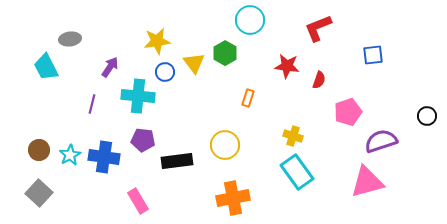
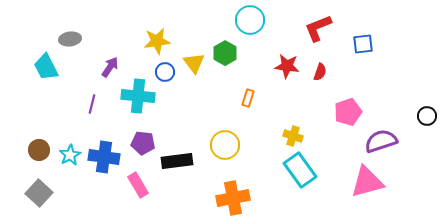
blue square: moved 10 px left, 11 px up
red semicircle: moved 1 px right, 8 px up
purple pentagon: moved 3 px down
cyan rectangle: moved 3 px right, 2 px up
pink rectangle: moved 16 px up
